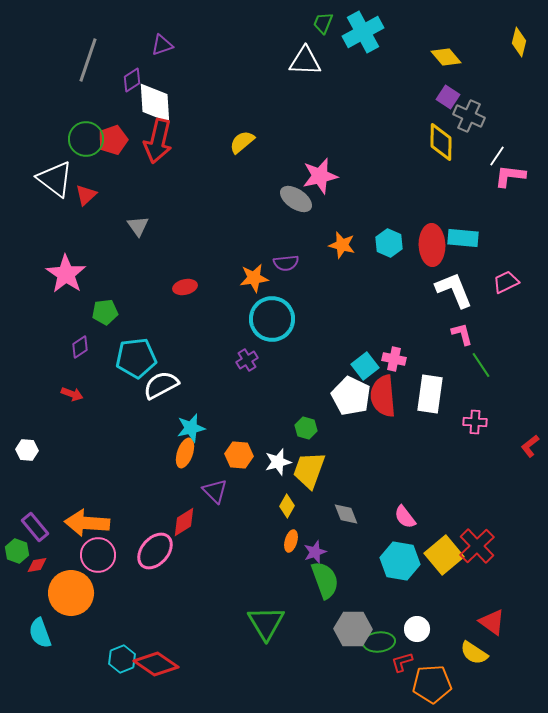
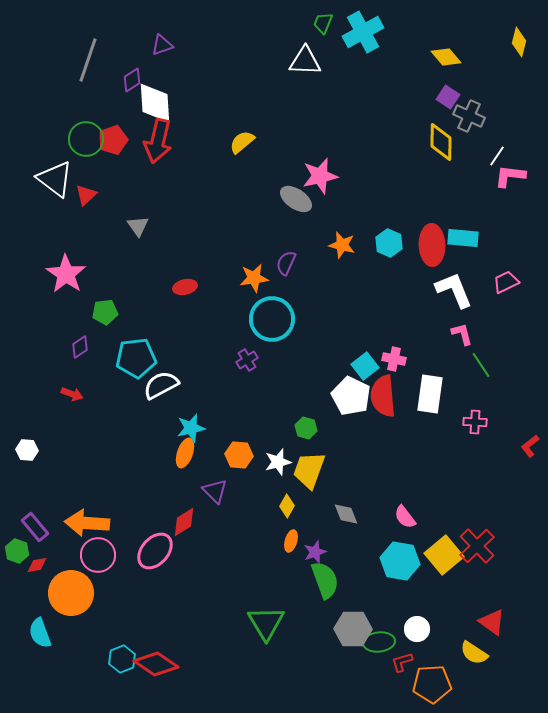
purple semicircle at (286, 263): rotated 120 degrees clockwise
